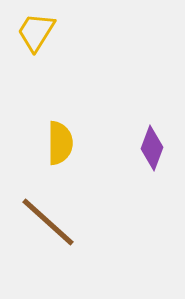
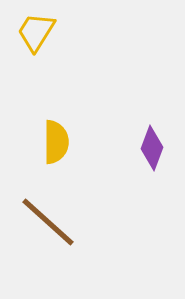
yellow semicircle: moved 4 px left, 1 px up
